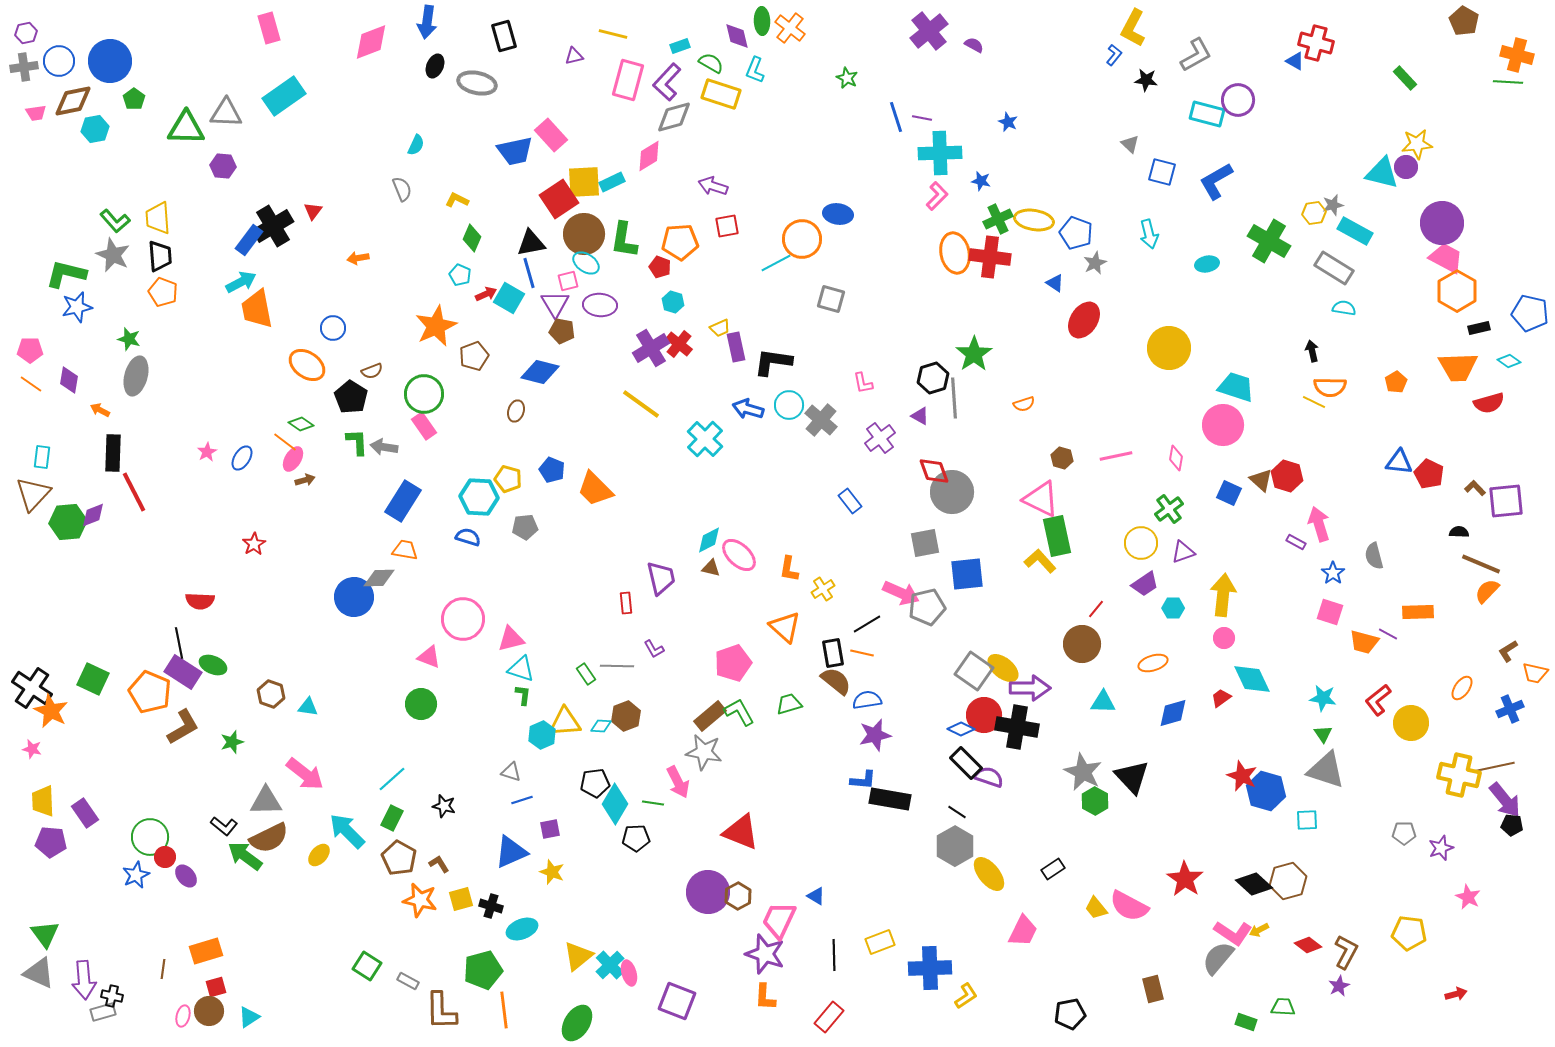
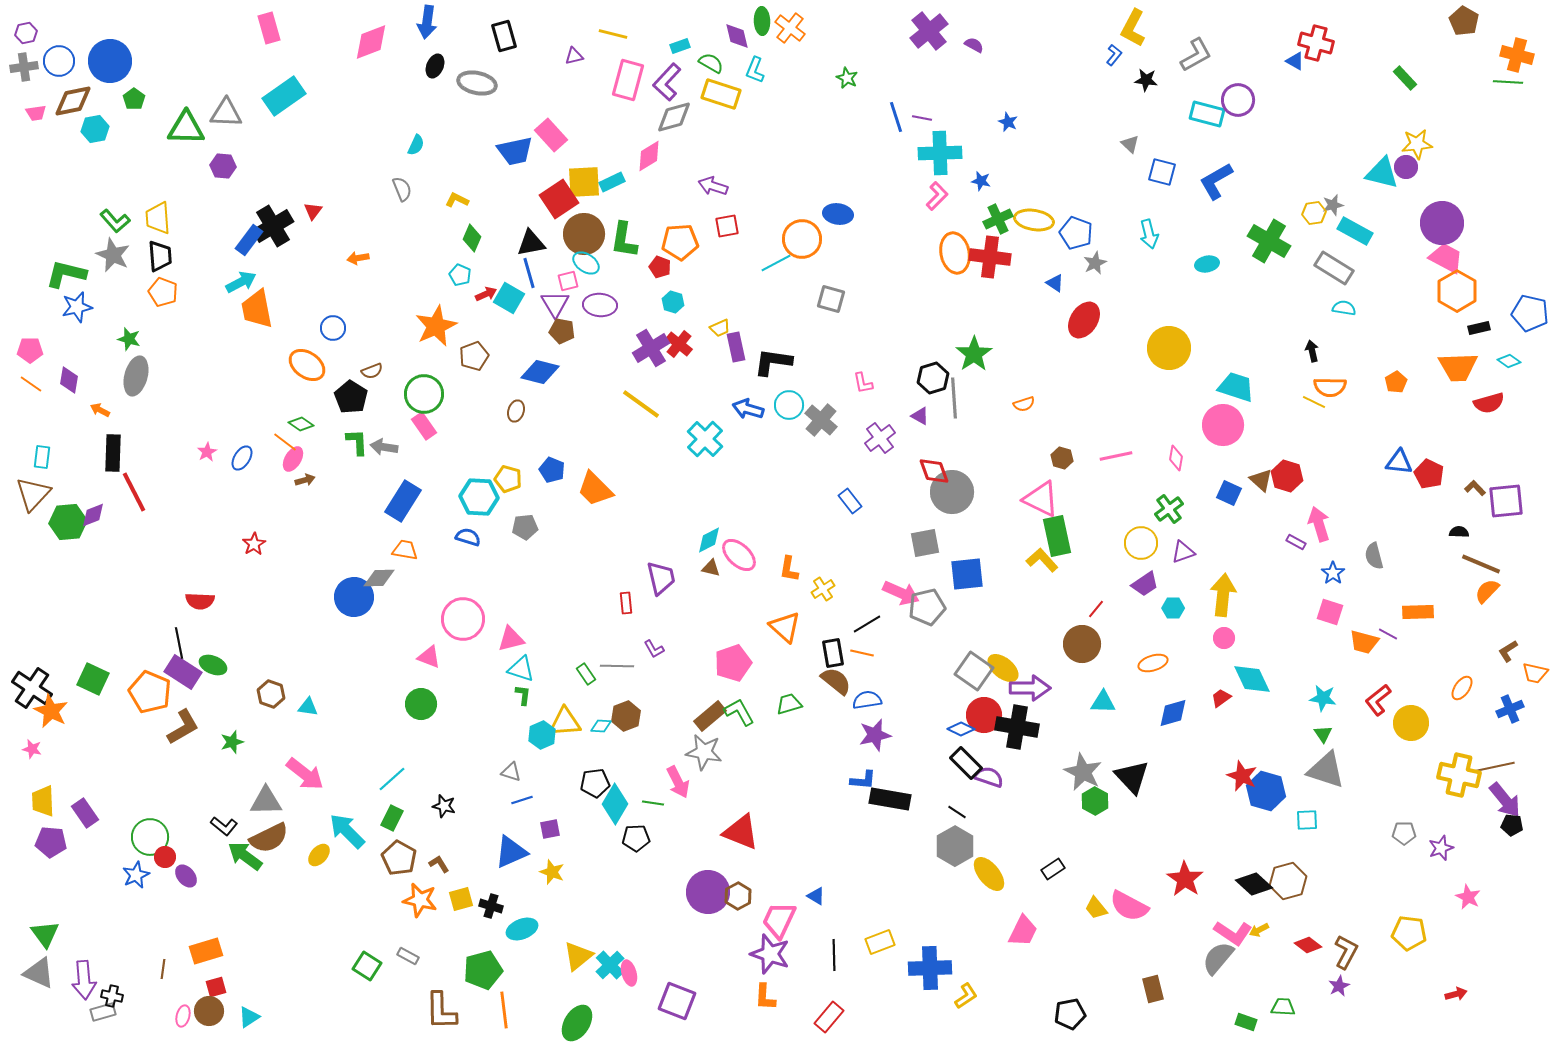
yellow L-shape at (1040, 561): moved 2 px right, 1 px up
purple star at (765, 954): moved 5 px right
gray rectangle at (408, 981): moved 25 px up
